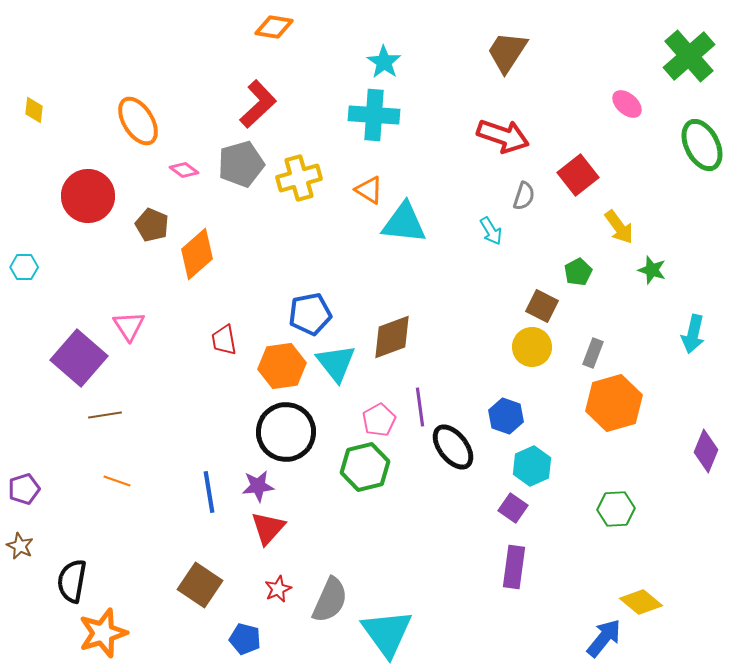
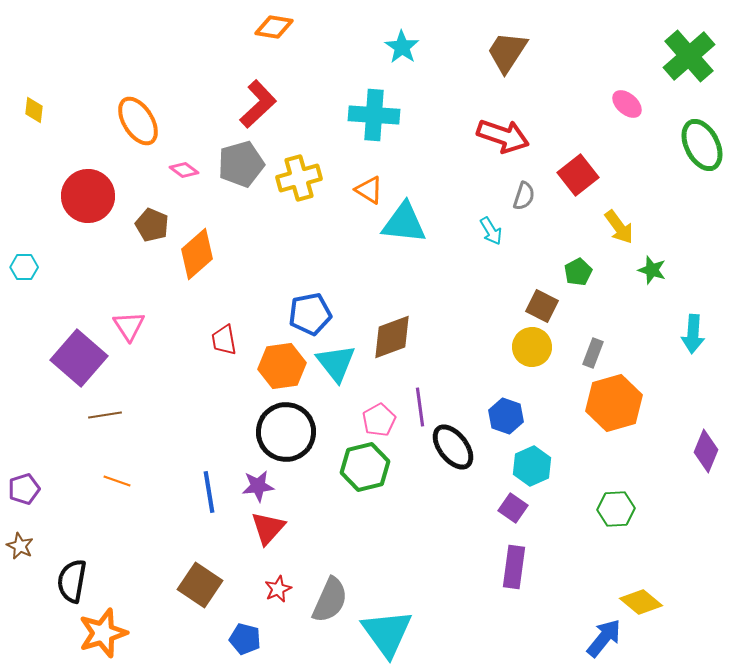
cyan star at (384, 62): moved 18 px right, 15 px up
cyan arrow at (693, 334): rotated 9 degrees counterclockwise
